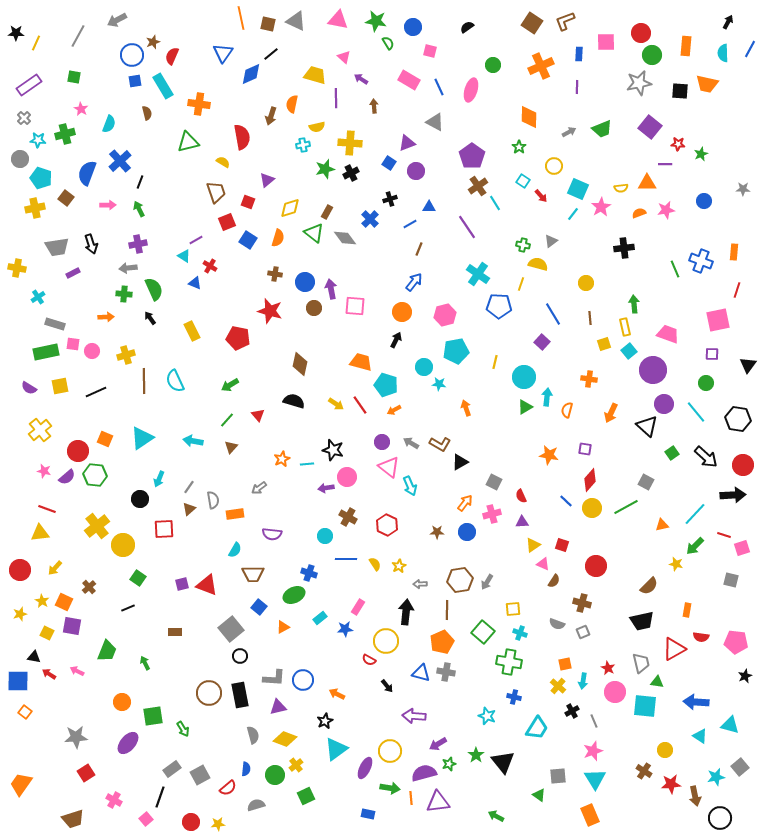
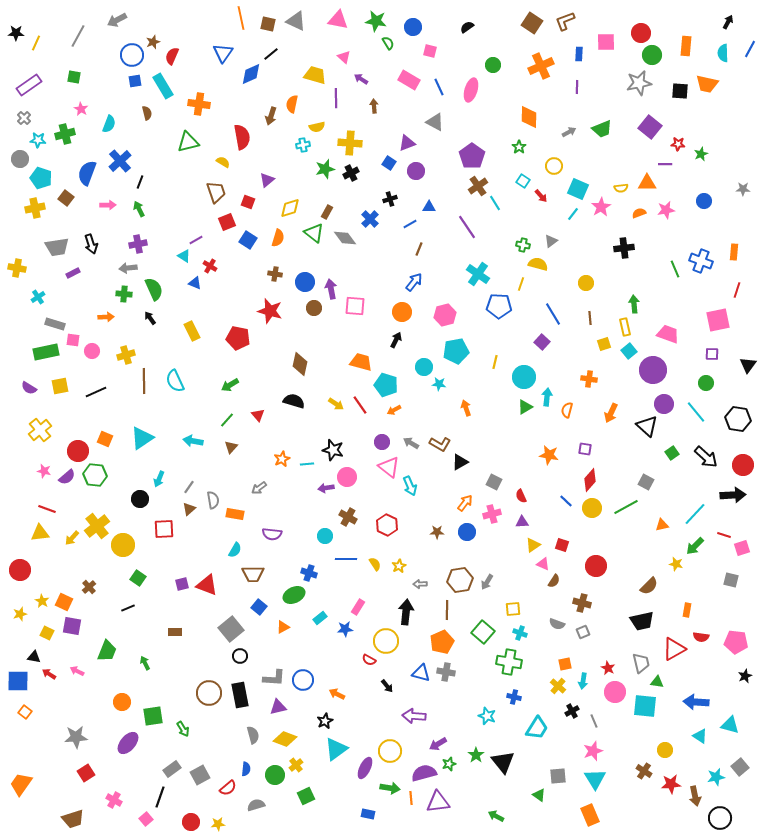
pink square at (73, 344): moved 4 px up
orange rectangle at (235, 514): rotated 18 degrees clockwise
yellow arrow at (55, 568): moved 17 px right, 30 px up
